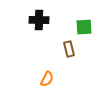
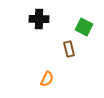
black cross: moved 1 px up
green square: rotated 30 degrees clockwise
